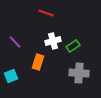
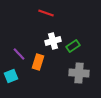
purple line: moved 4 px right, 12 px down
